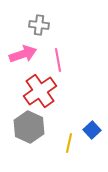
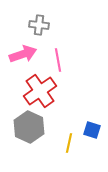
blue square: rotated 30 degrees counterclockwise
